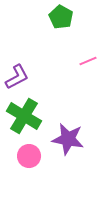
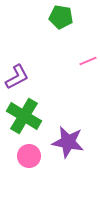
green pentagon: rotated 20 degrees counterclockwise
purple star: moved 3 px down
